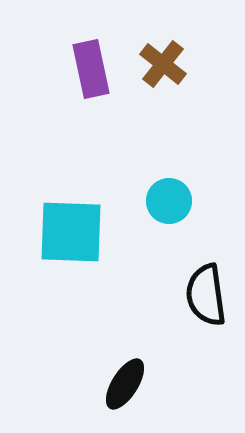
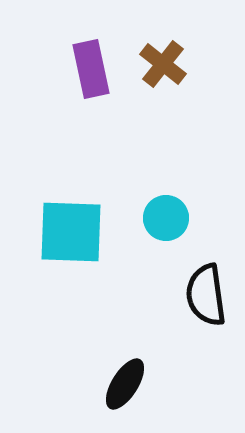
cyan circle: moved 3 px left, 17 px down
